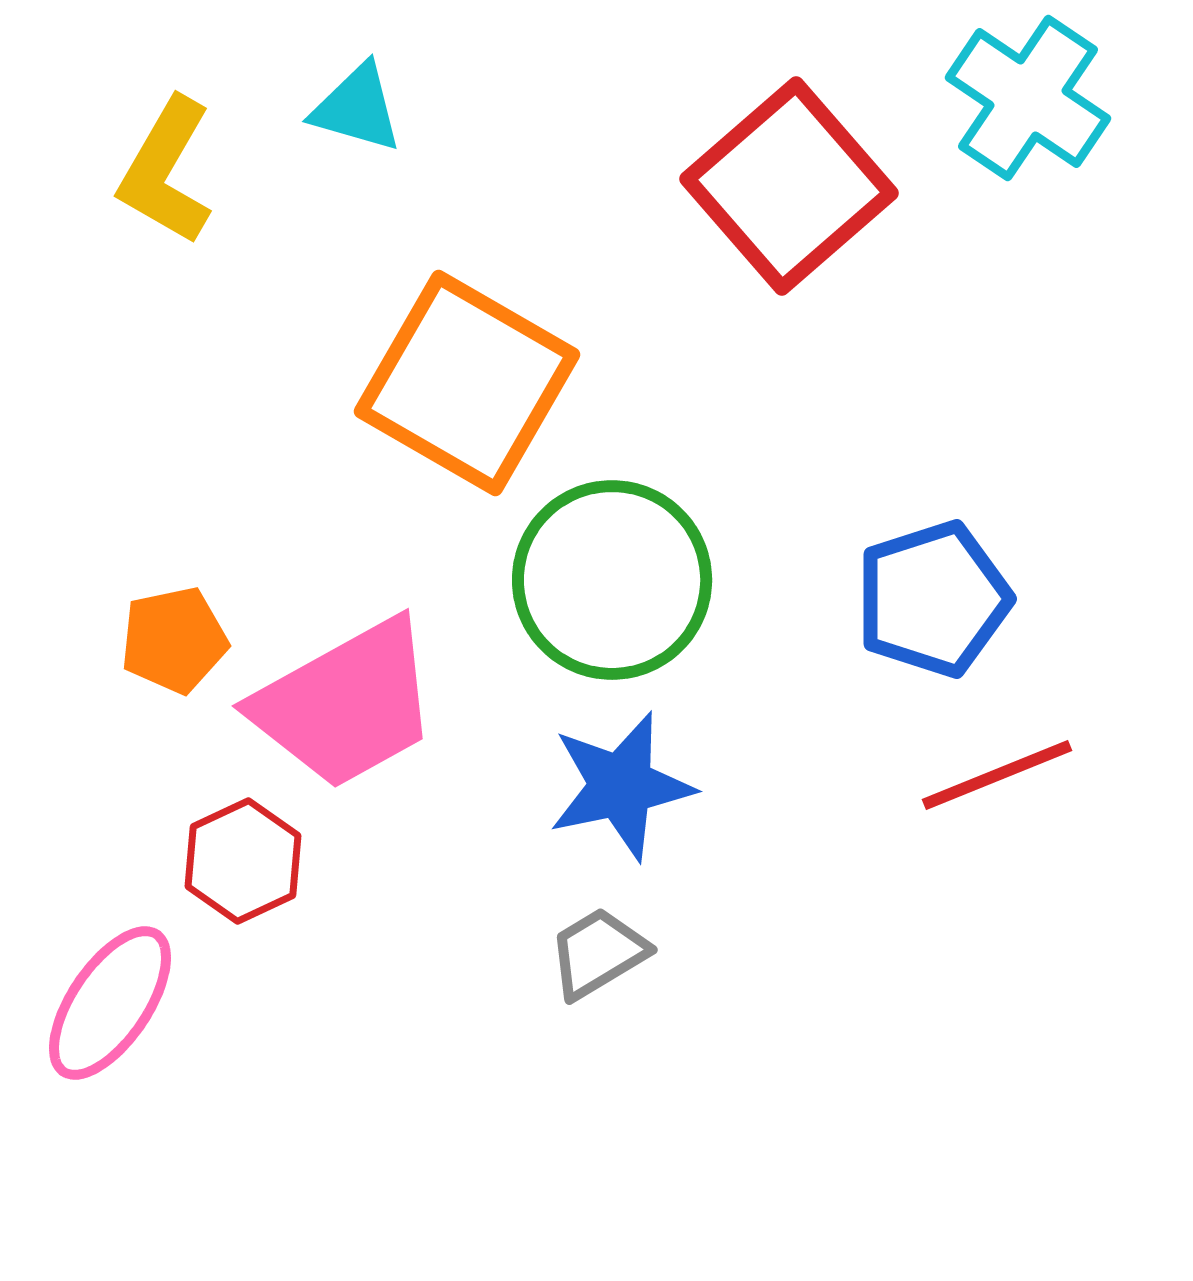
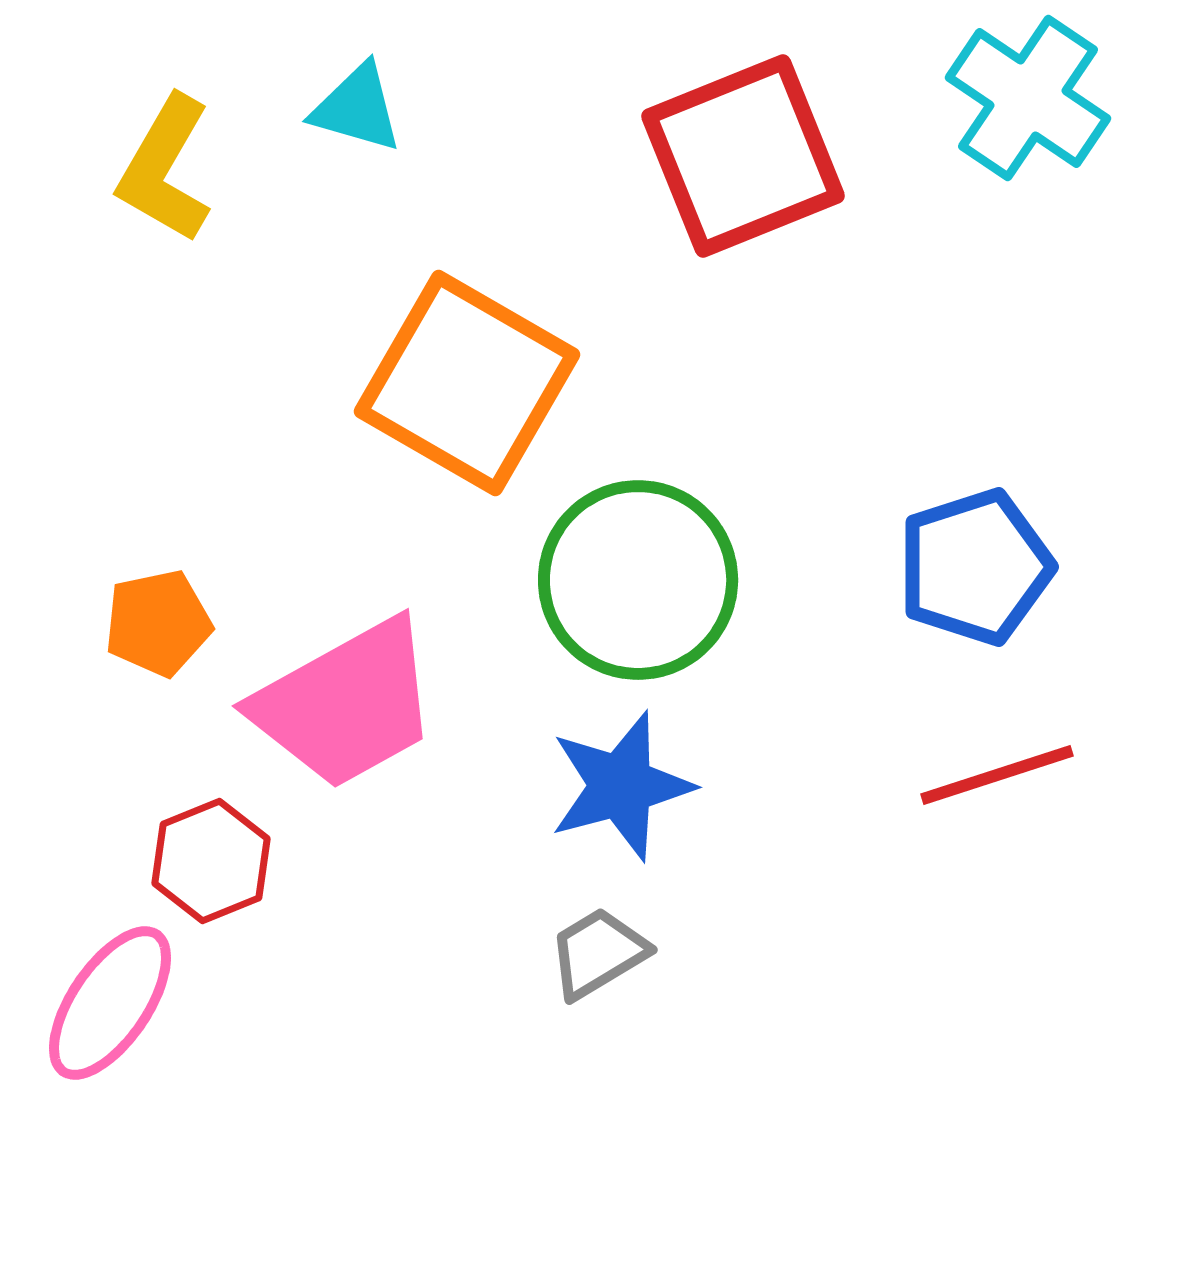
yellow L-shape: moved 1 px left, 2 px up
red square: moved 46 px left, 30 px up; rotated 19 degrees clockwise
green circle: moved 26 px right
blue pentagon: moved 42 px right, 32 px up
orange pentagon: moved 16 px left, 17 px up
red line: rotated 4 degrees clockwise
blue star: rotated 3 degrees counterclockwise
red hexagon: moved 32 px left; rotated 3 degrees clockwise
